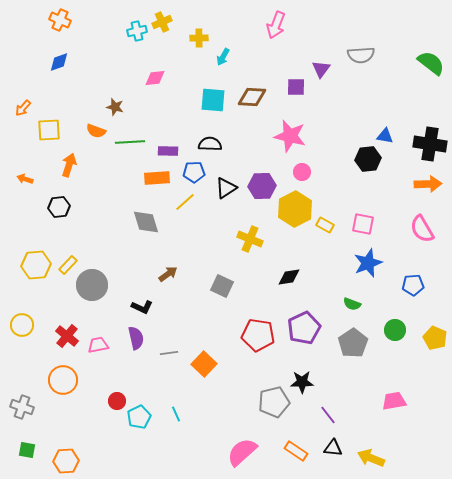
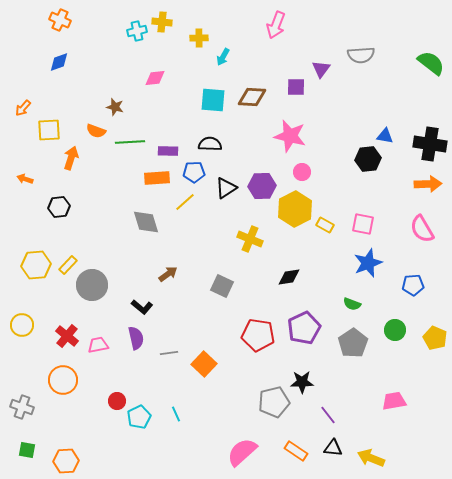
yellow cross at (162, 22): rotated 30 degrees clockwise
orange arrow at (69, 165): moved 2 px right, 7 px up
black L-shape at (142, 307): rotated 15 degrees clockwise
